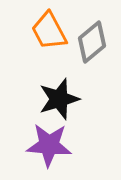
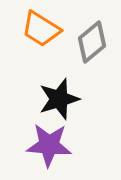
orange trapezoid: moved 8 px left, 2 px up; rotated 30 degrees counterclockwise
